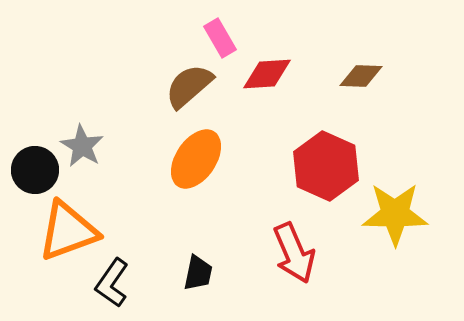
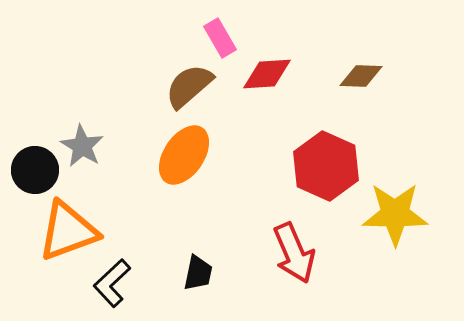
orange ellipse: moved 12 px left, 4 px up
black L-shape: rotated 12 degrees clockwise
